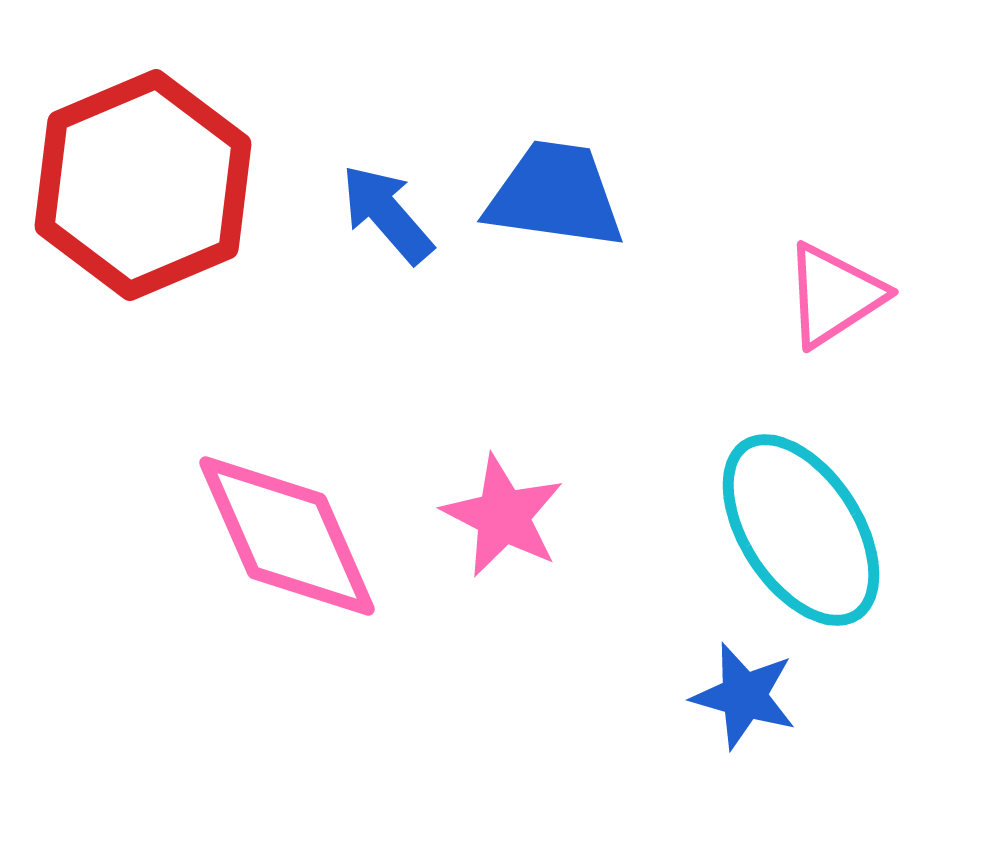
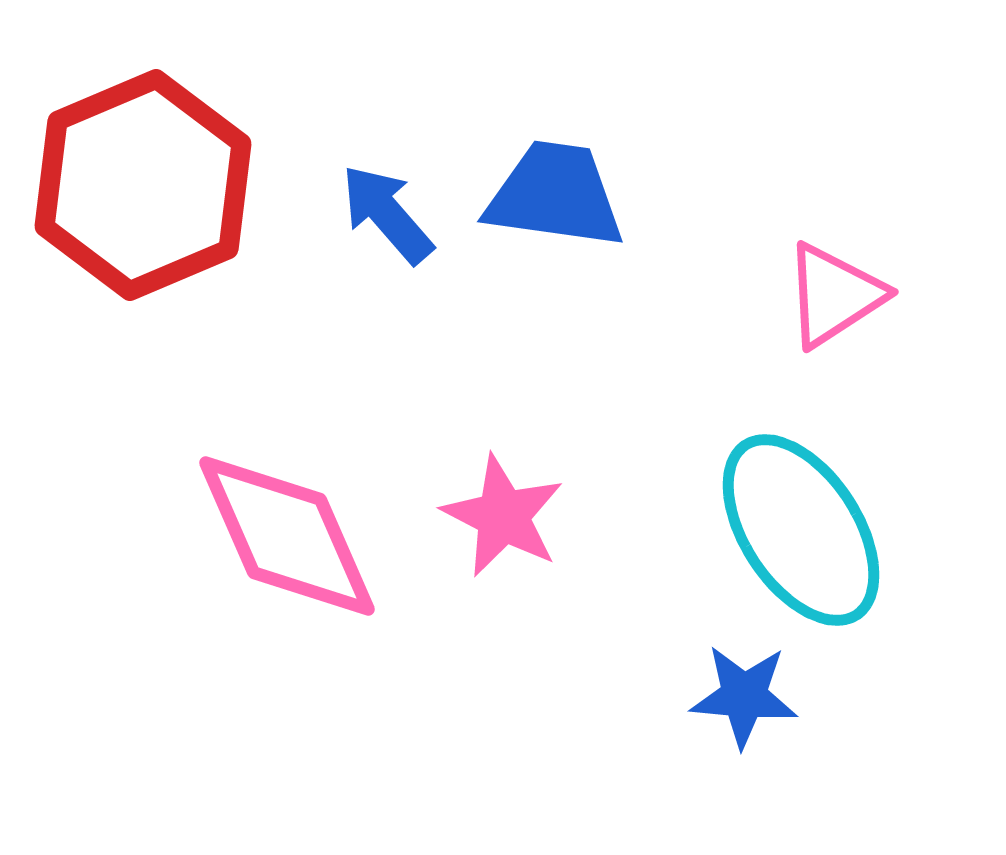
blue star: rotated 11 degrees counterclockwise
